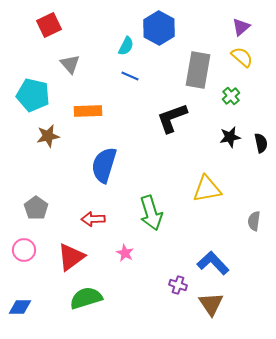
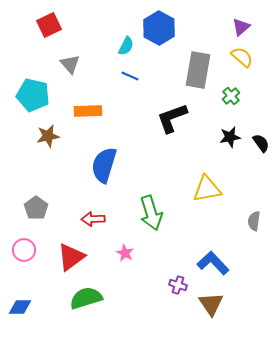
black semicircle: rotated 24 degrees counterclockwise
